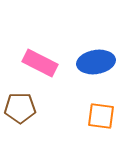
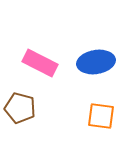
brown pentagon: rotated 16 degrees clockwise
